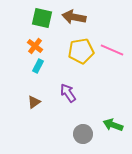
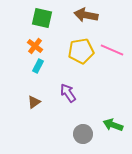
brown arrow: moved 12 px right, 2 px up
